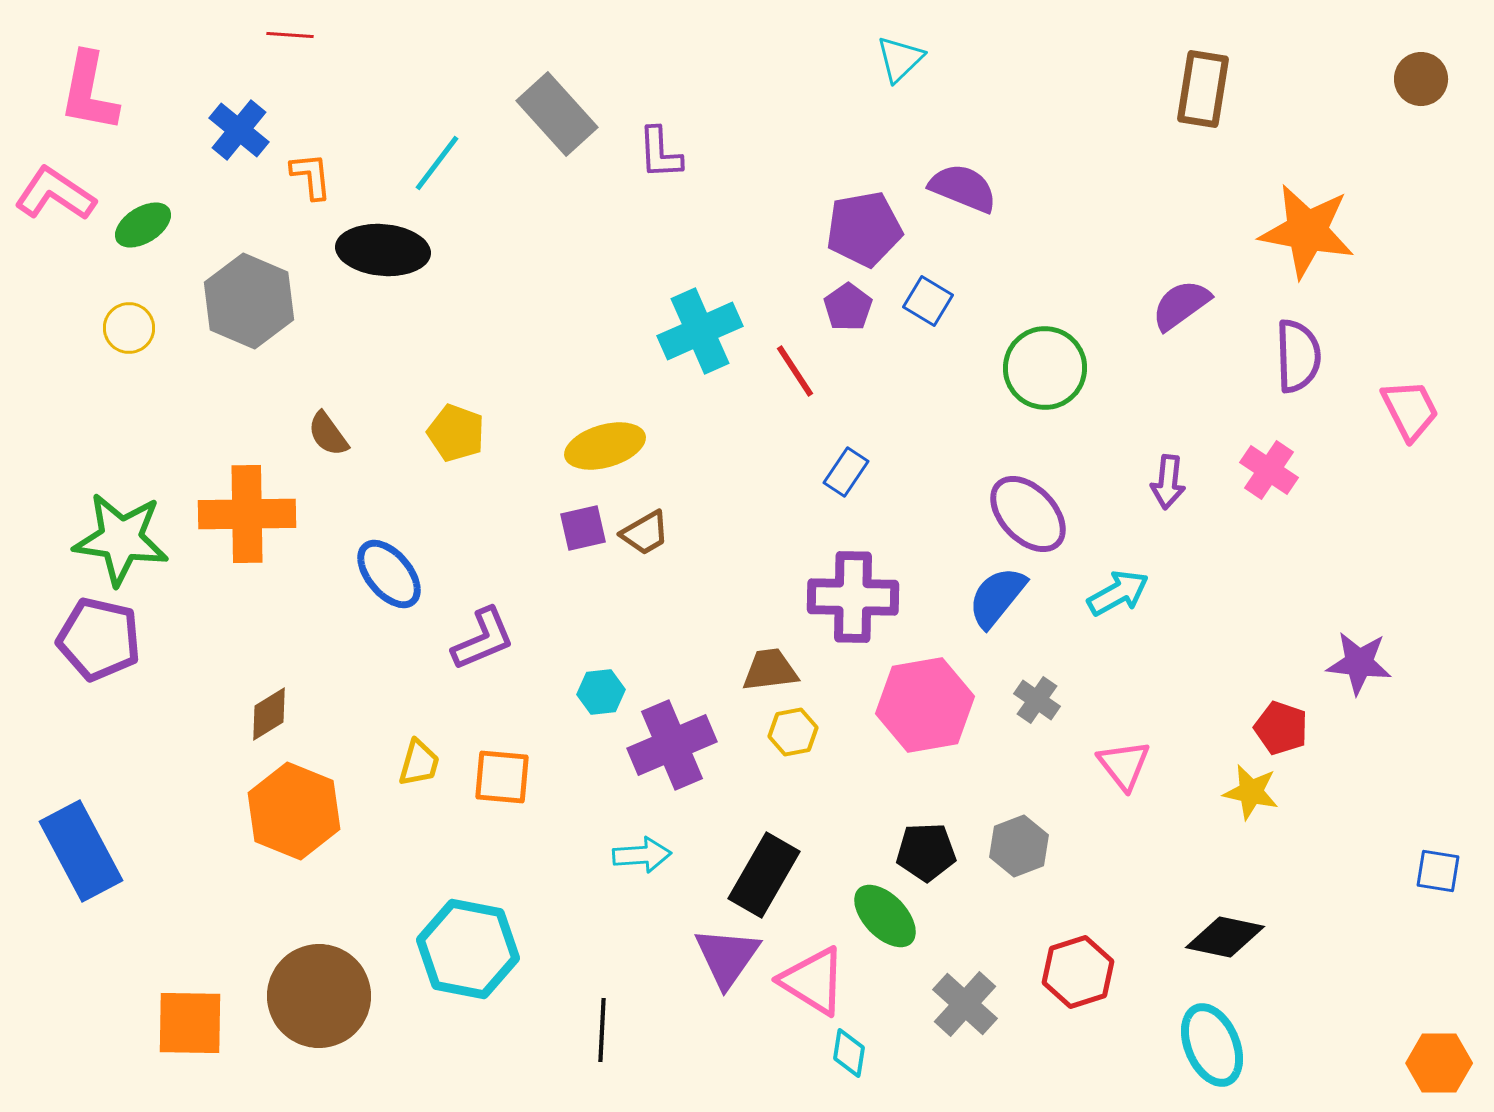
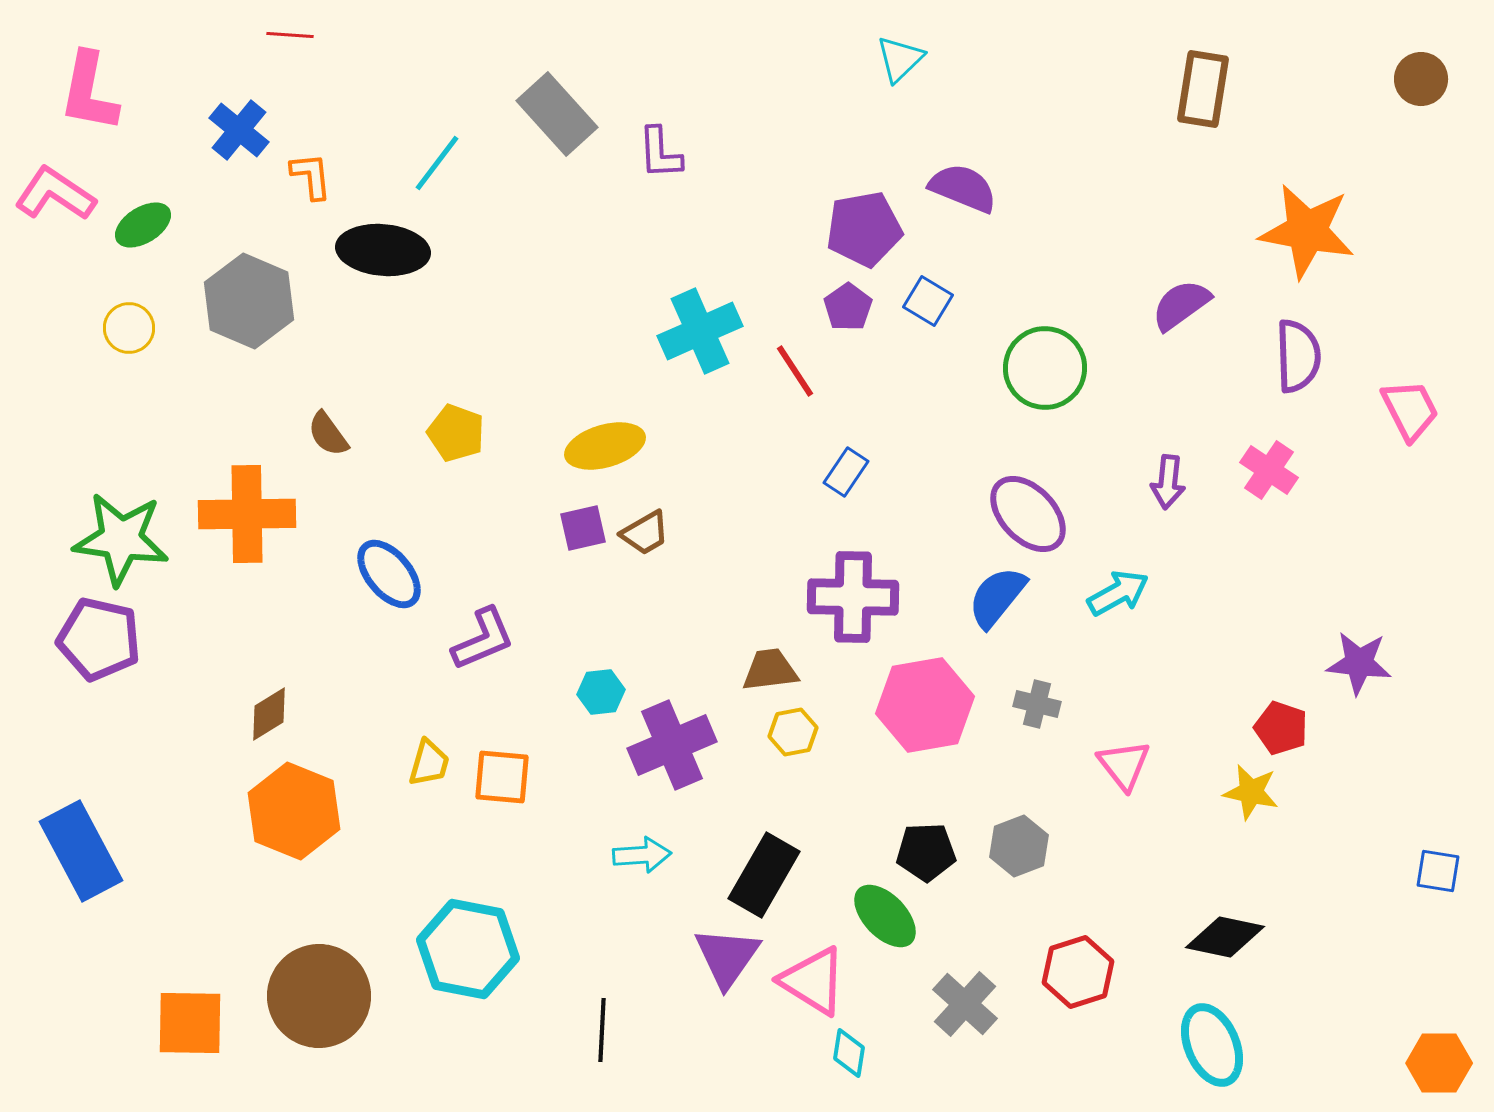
gray cross at (1037, 700): moved 4 px down; rotated 21 degrees counterclockwise
yellow trapezoid at (419, 763): moved 10 px right
